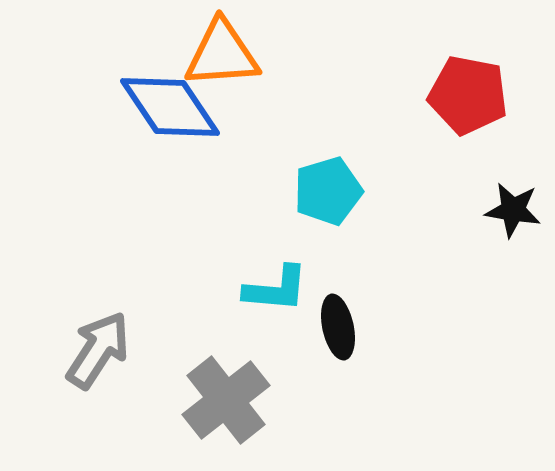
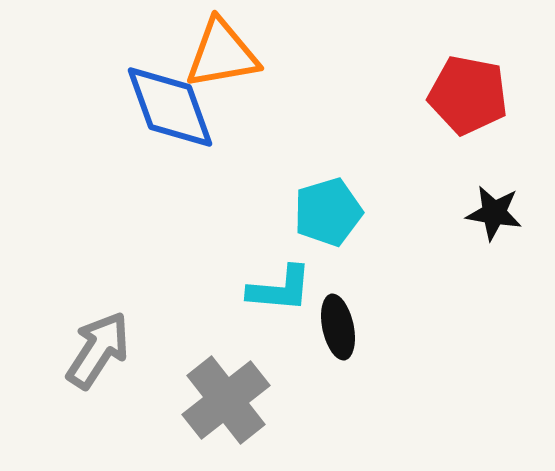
orange triangle: rotated 6 degrees counterclockwise
blue diamond: rotated 14 degrees clockwise
cyan pentagon: moved 21 px down
black star: moved 19 px left, 3 px down
cyan L-shape: moved 4 px right
